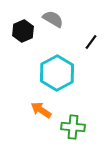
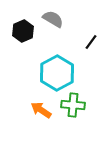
green cross: moved 22 px up
